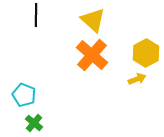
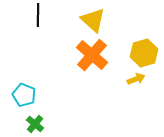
black line: moved 2 px right
yellow hexagon: moved 2 px left; rotated 12 degrees clockwise
yellow arrow: moved 1 px left
green cross: moved 1 px right, 1 px down
